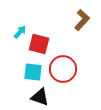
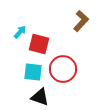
brown L-shape: moved 1 px left, 1 px down
